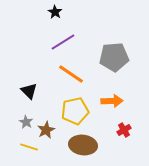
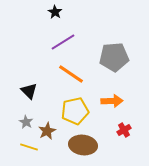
brown star: moved 1 px right, 1 px down
